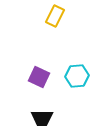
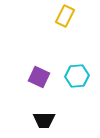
yellow rectangle: moved 10 px right
black trapezoid: moved 2 px right, 2 px down
